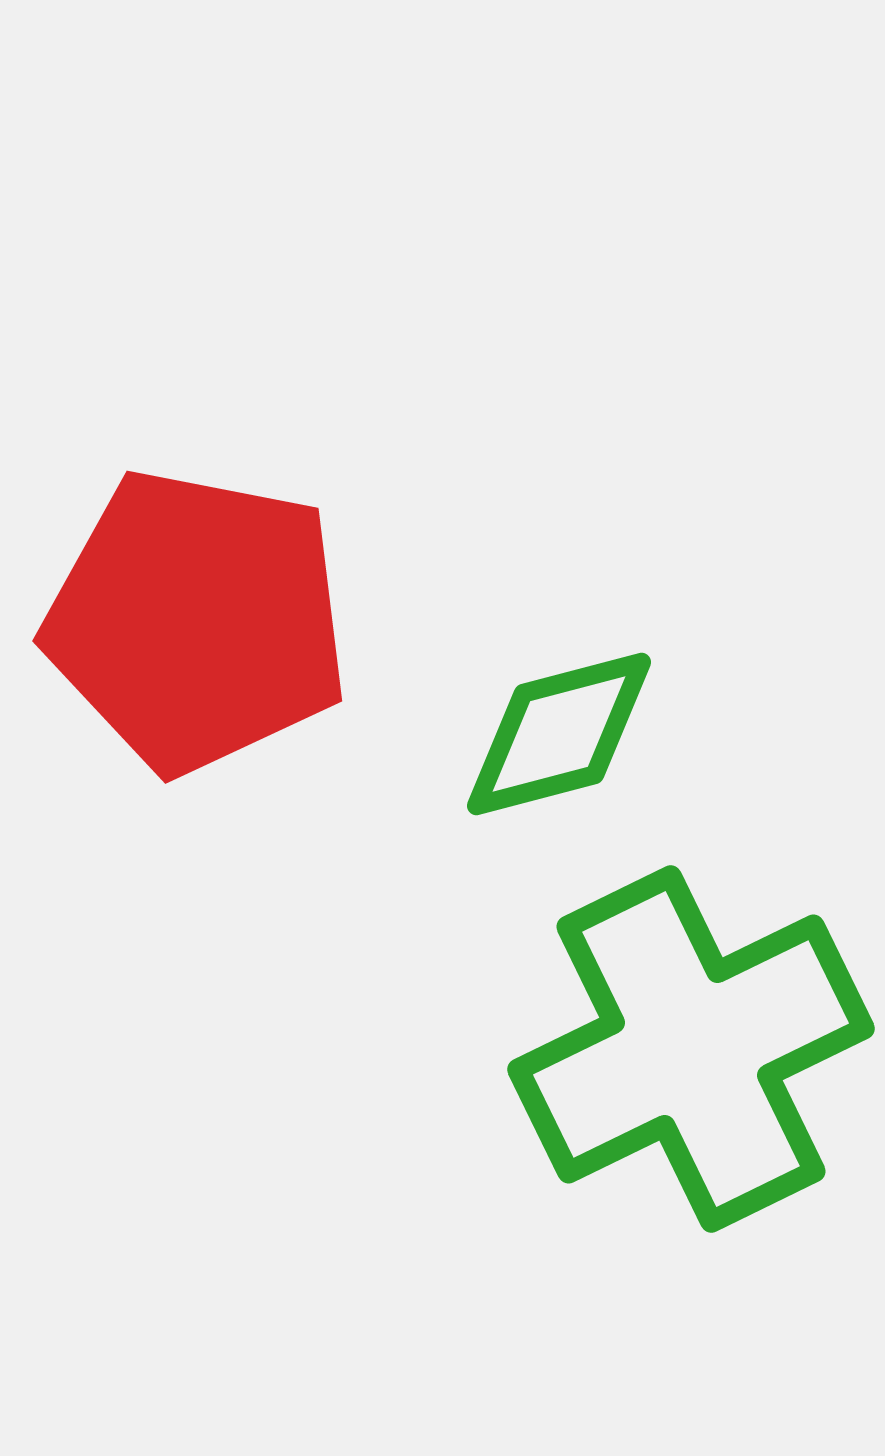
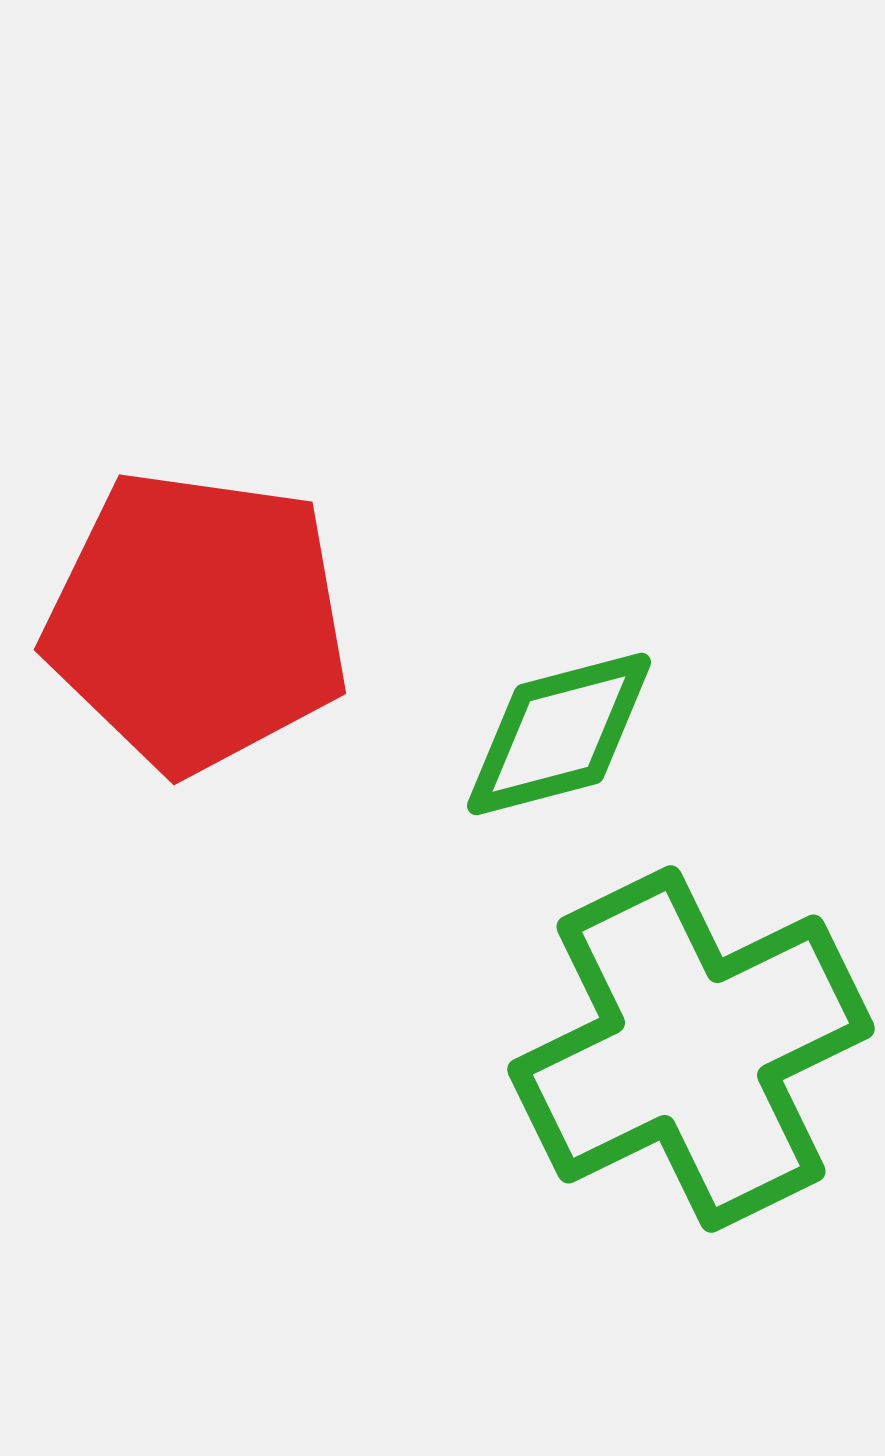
red pentagon: rotated 3 degrees counterclockwise
